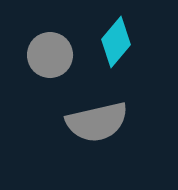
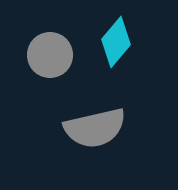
gray semicircle: moved 2 px left, 6 px down
